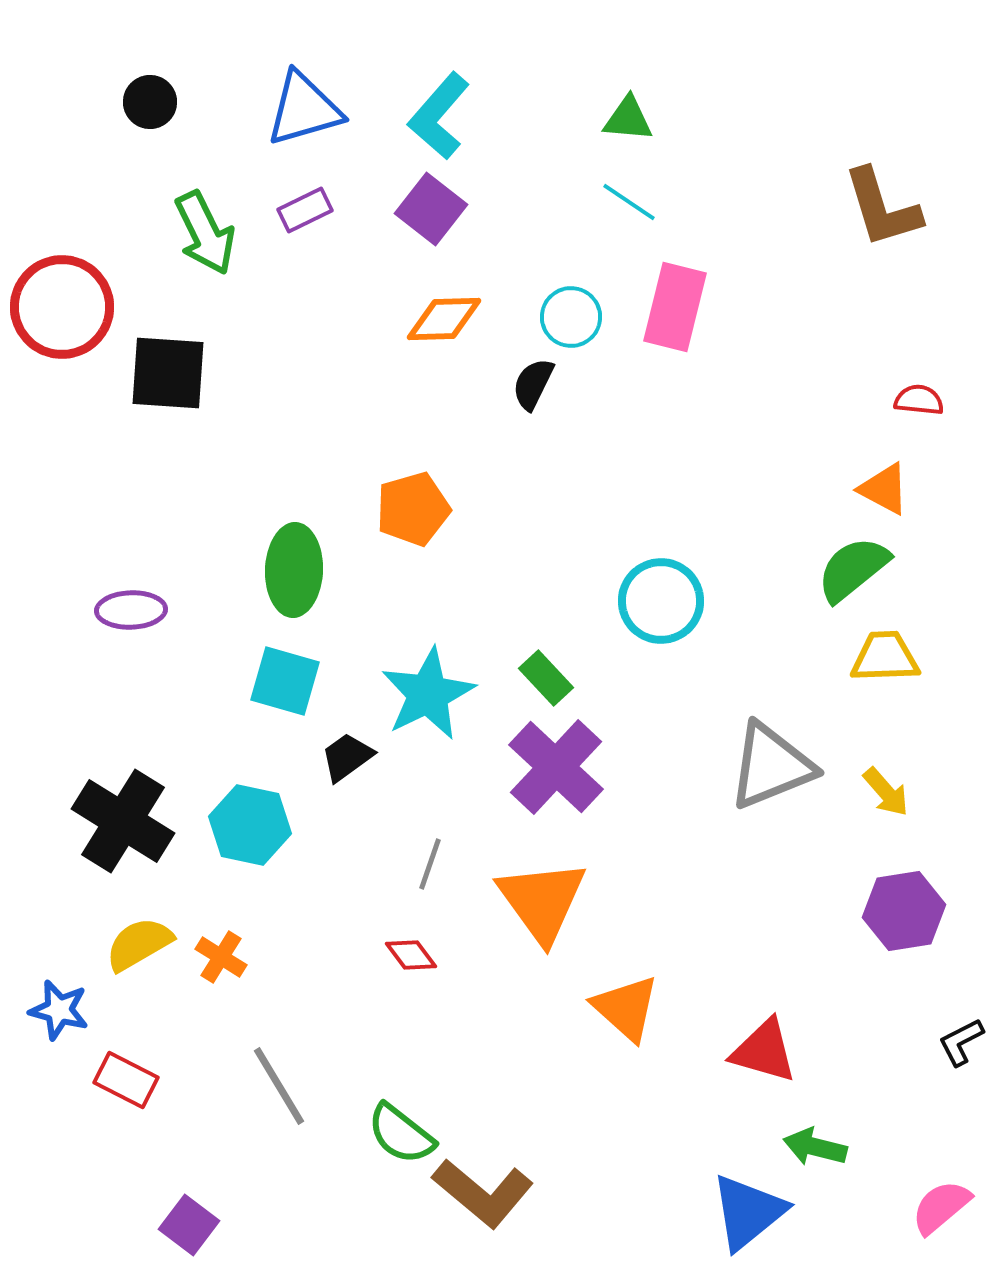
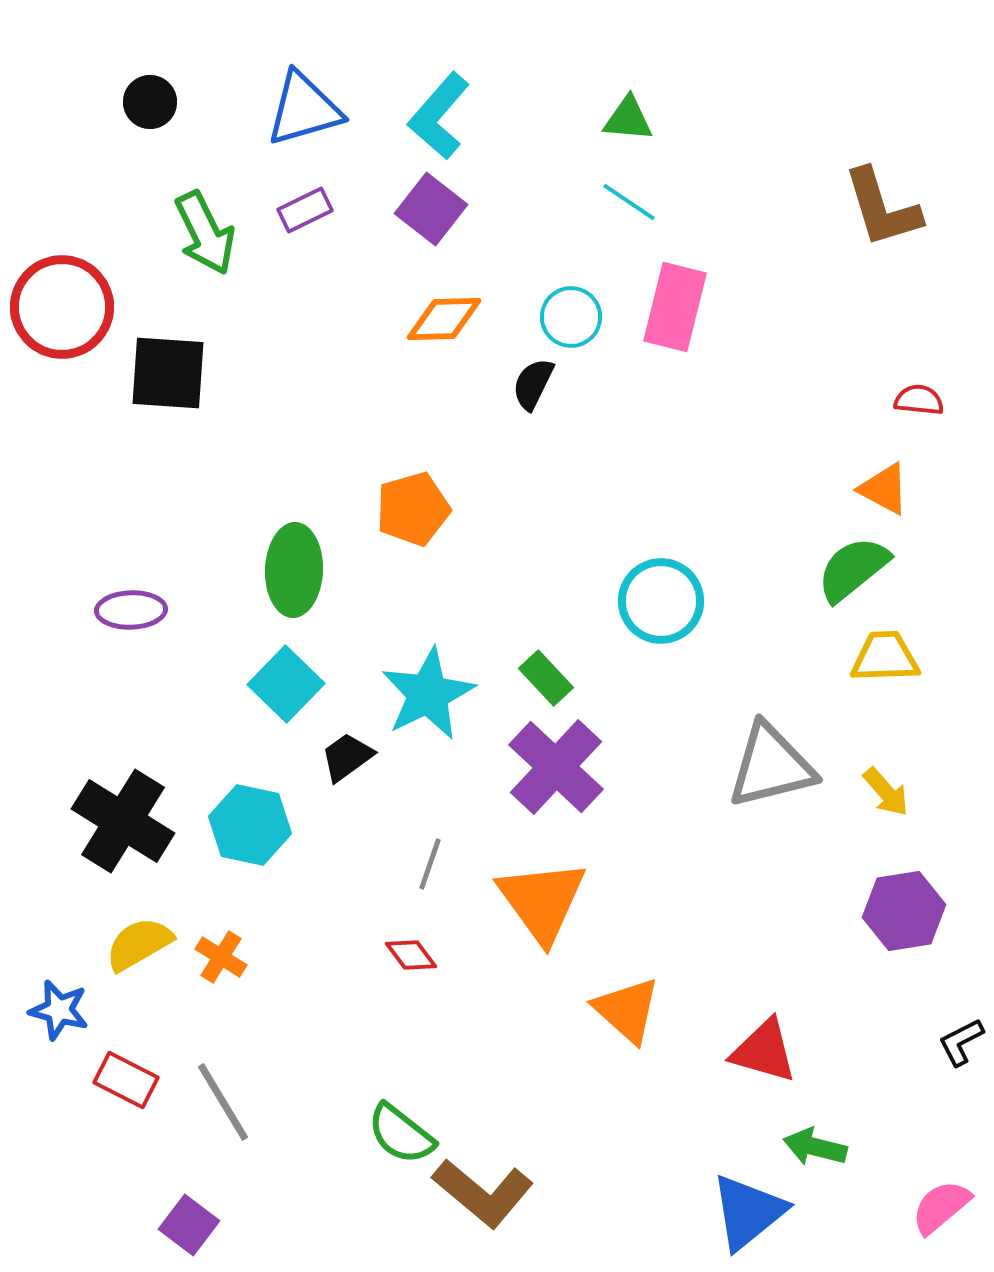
cyan square at (285, 681): moved 1 px right, 3 px down; rotated 28 degrees clockwise
gray triangle at (771, 766): rotated 8 degrees clockwise
orange triangle at (626, 1008): moved 1 px right, 2 px down
gray line at (279, 1086): moved 56 px left, 16 px down
